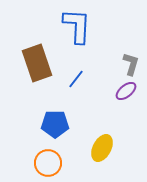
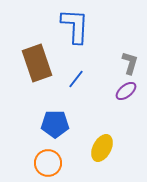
blue L-shape: moved 2 px left
gray L-shape: moved 1 px left, 1 px up
